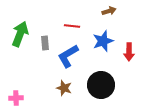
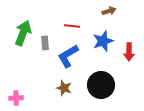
green arrow: moved 3 px right, 1 px up
